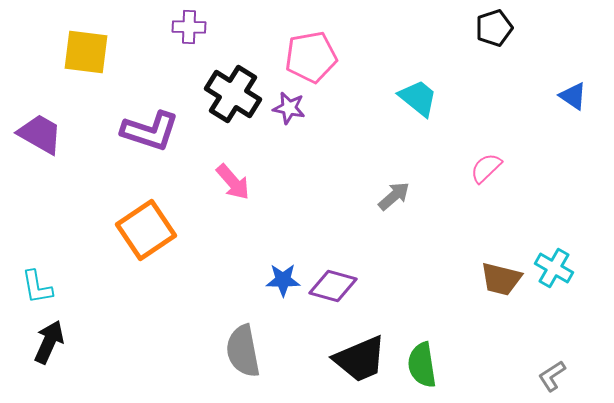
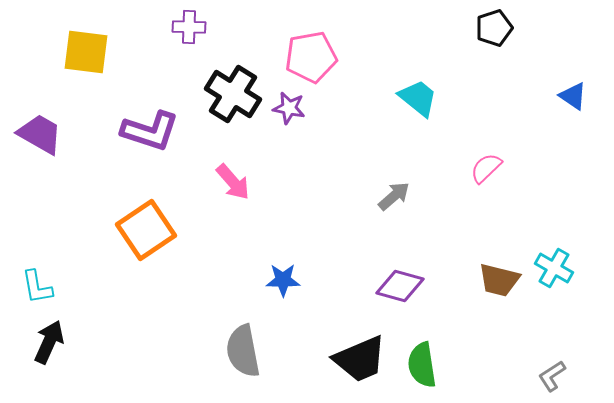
brown trapezoid: moved 2 px left, 1 px down
purple diamond: moved 67 px right
